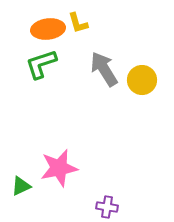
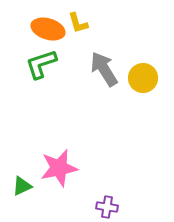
orange ellipse: rotated 24 degrees clockwise
yellow circle: moved 1 px right, 2 px up
green triangle: moved 1 px right
